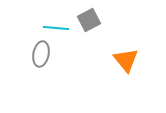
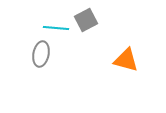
gray square: moved 3 px left
orange triangle: rotated 36 degrees counterclockwise
